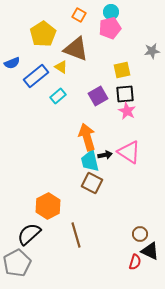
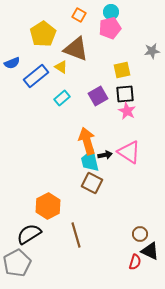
cyan rectangle: moved 4 px right, 2 px down
orange arrow: moved 4 px down
black semicircle: rotated 10 degrees clockwise
